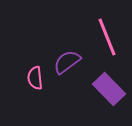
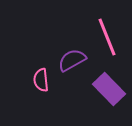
purple semicircle: moved 5 px right, 2 px up; rotated 8 degrees clockwise
pink semicircle: moved 6 px right, 2 px down
